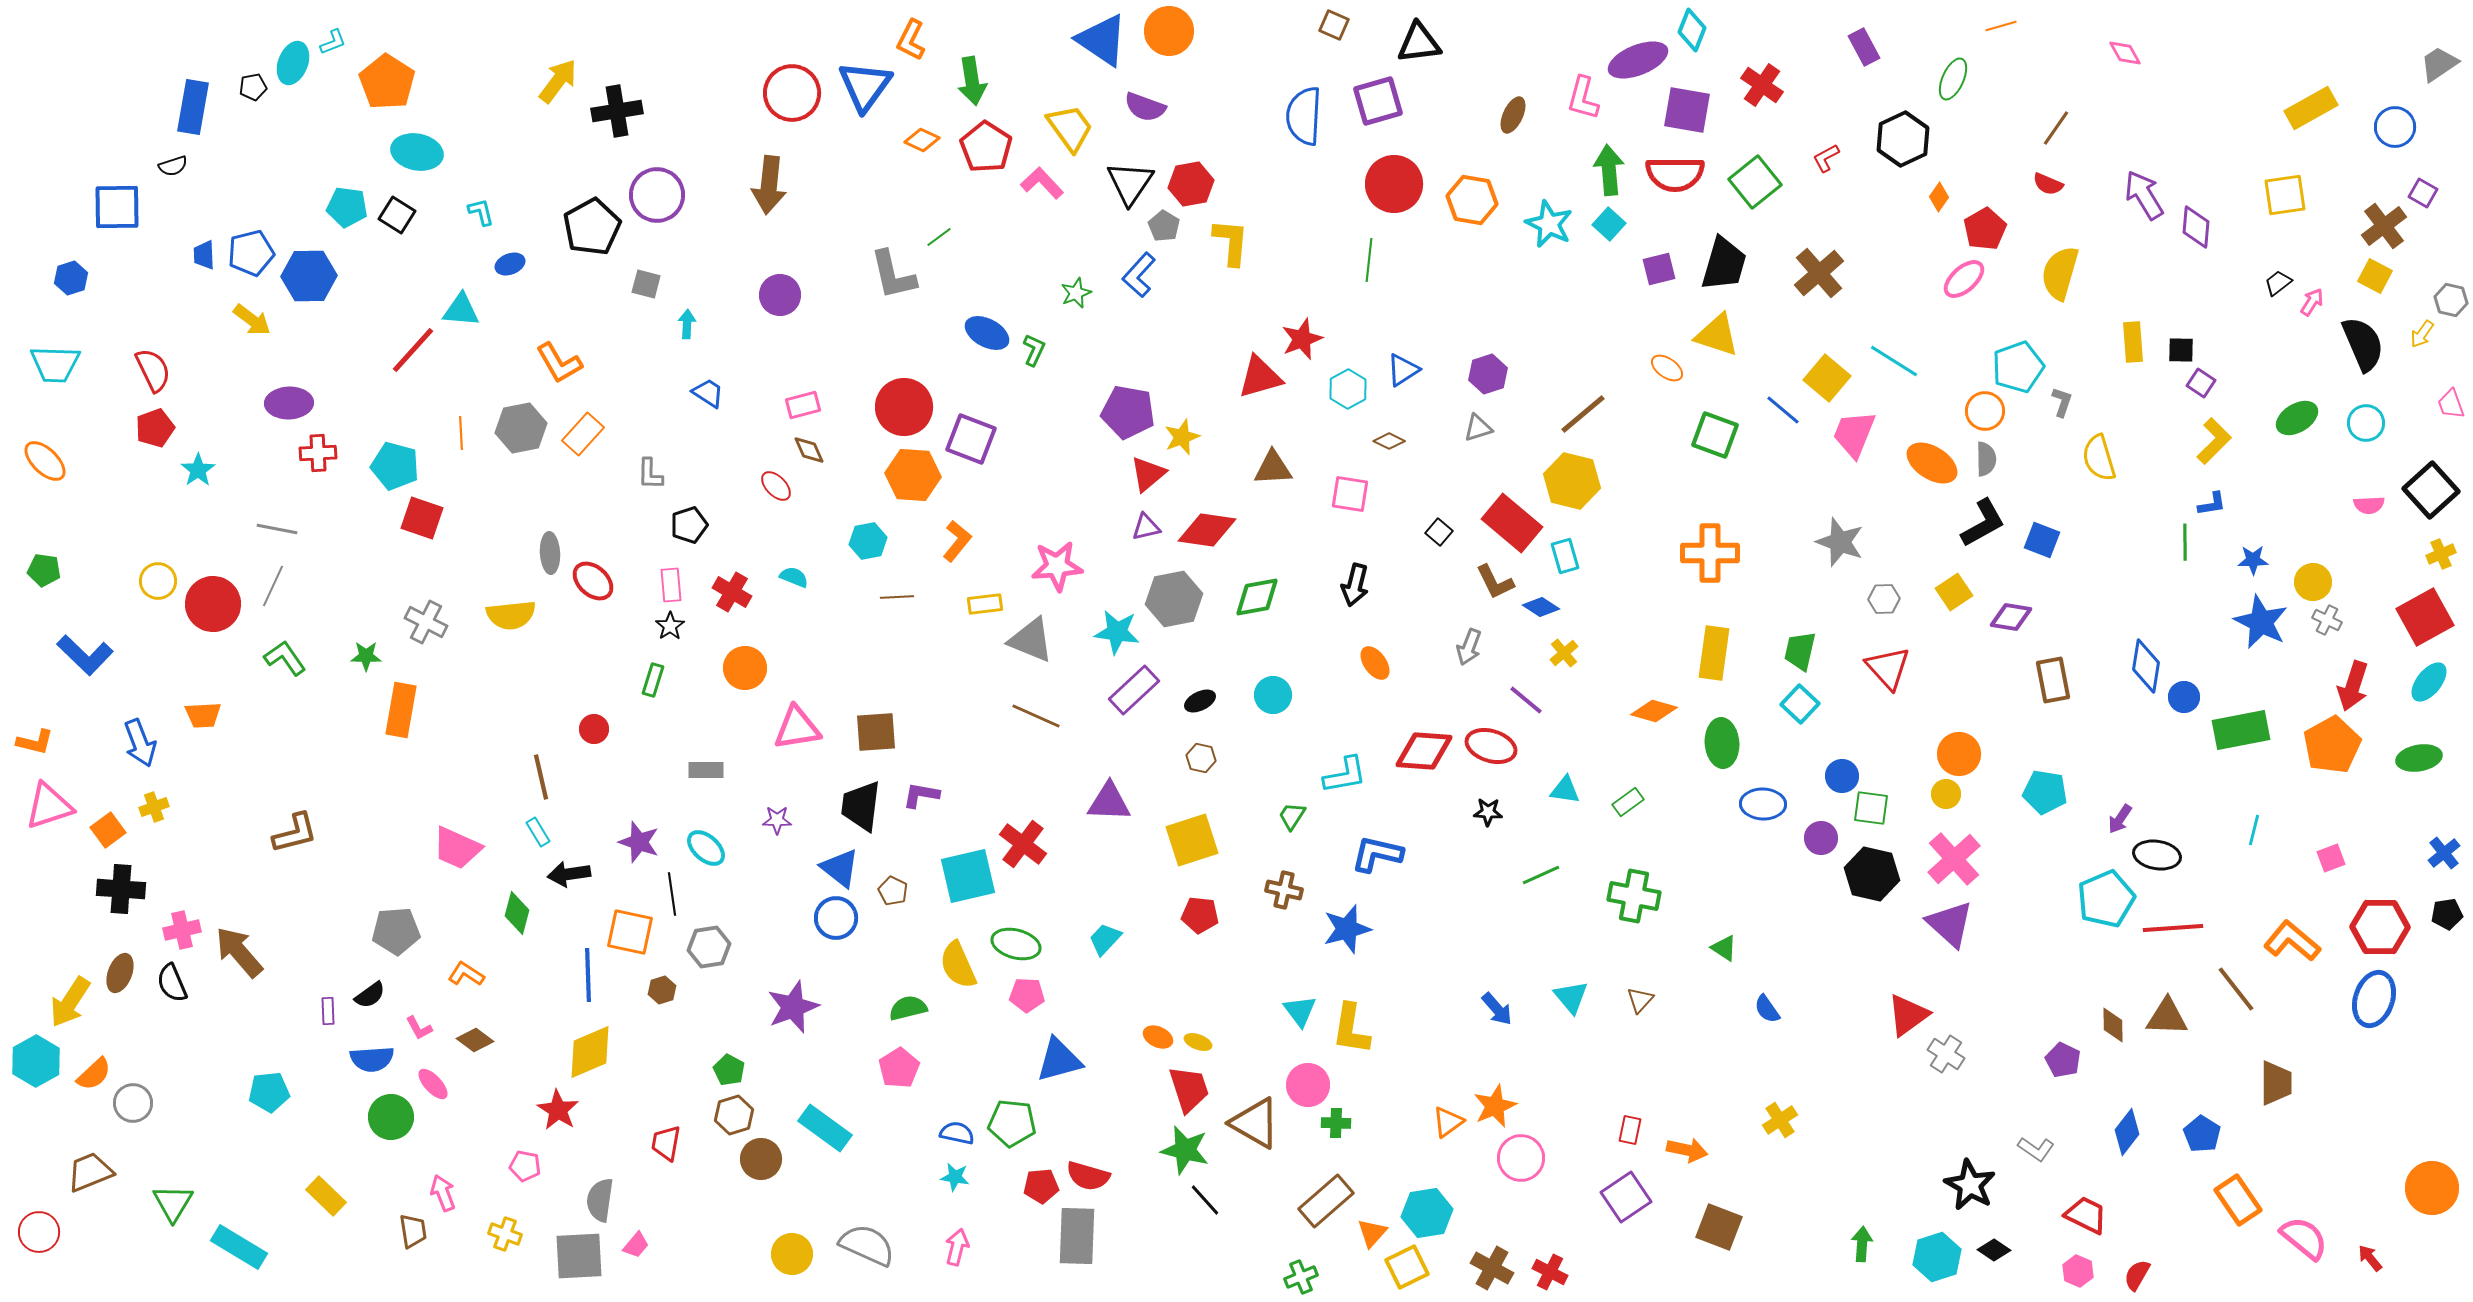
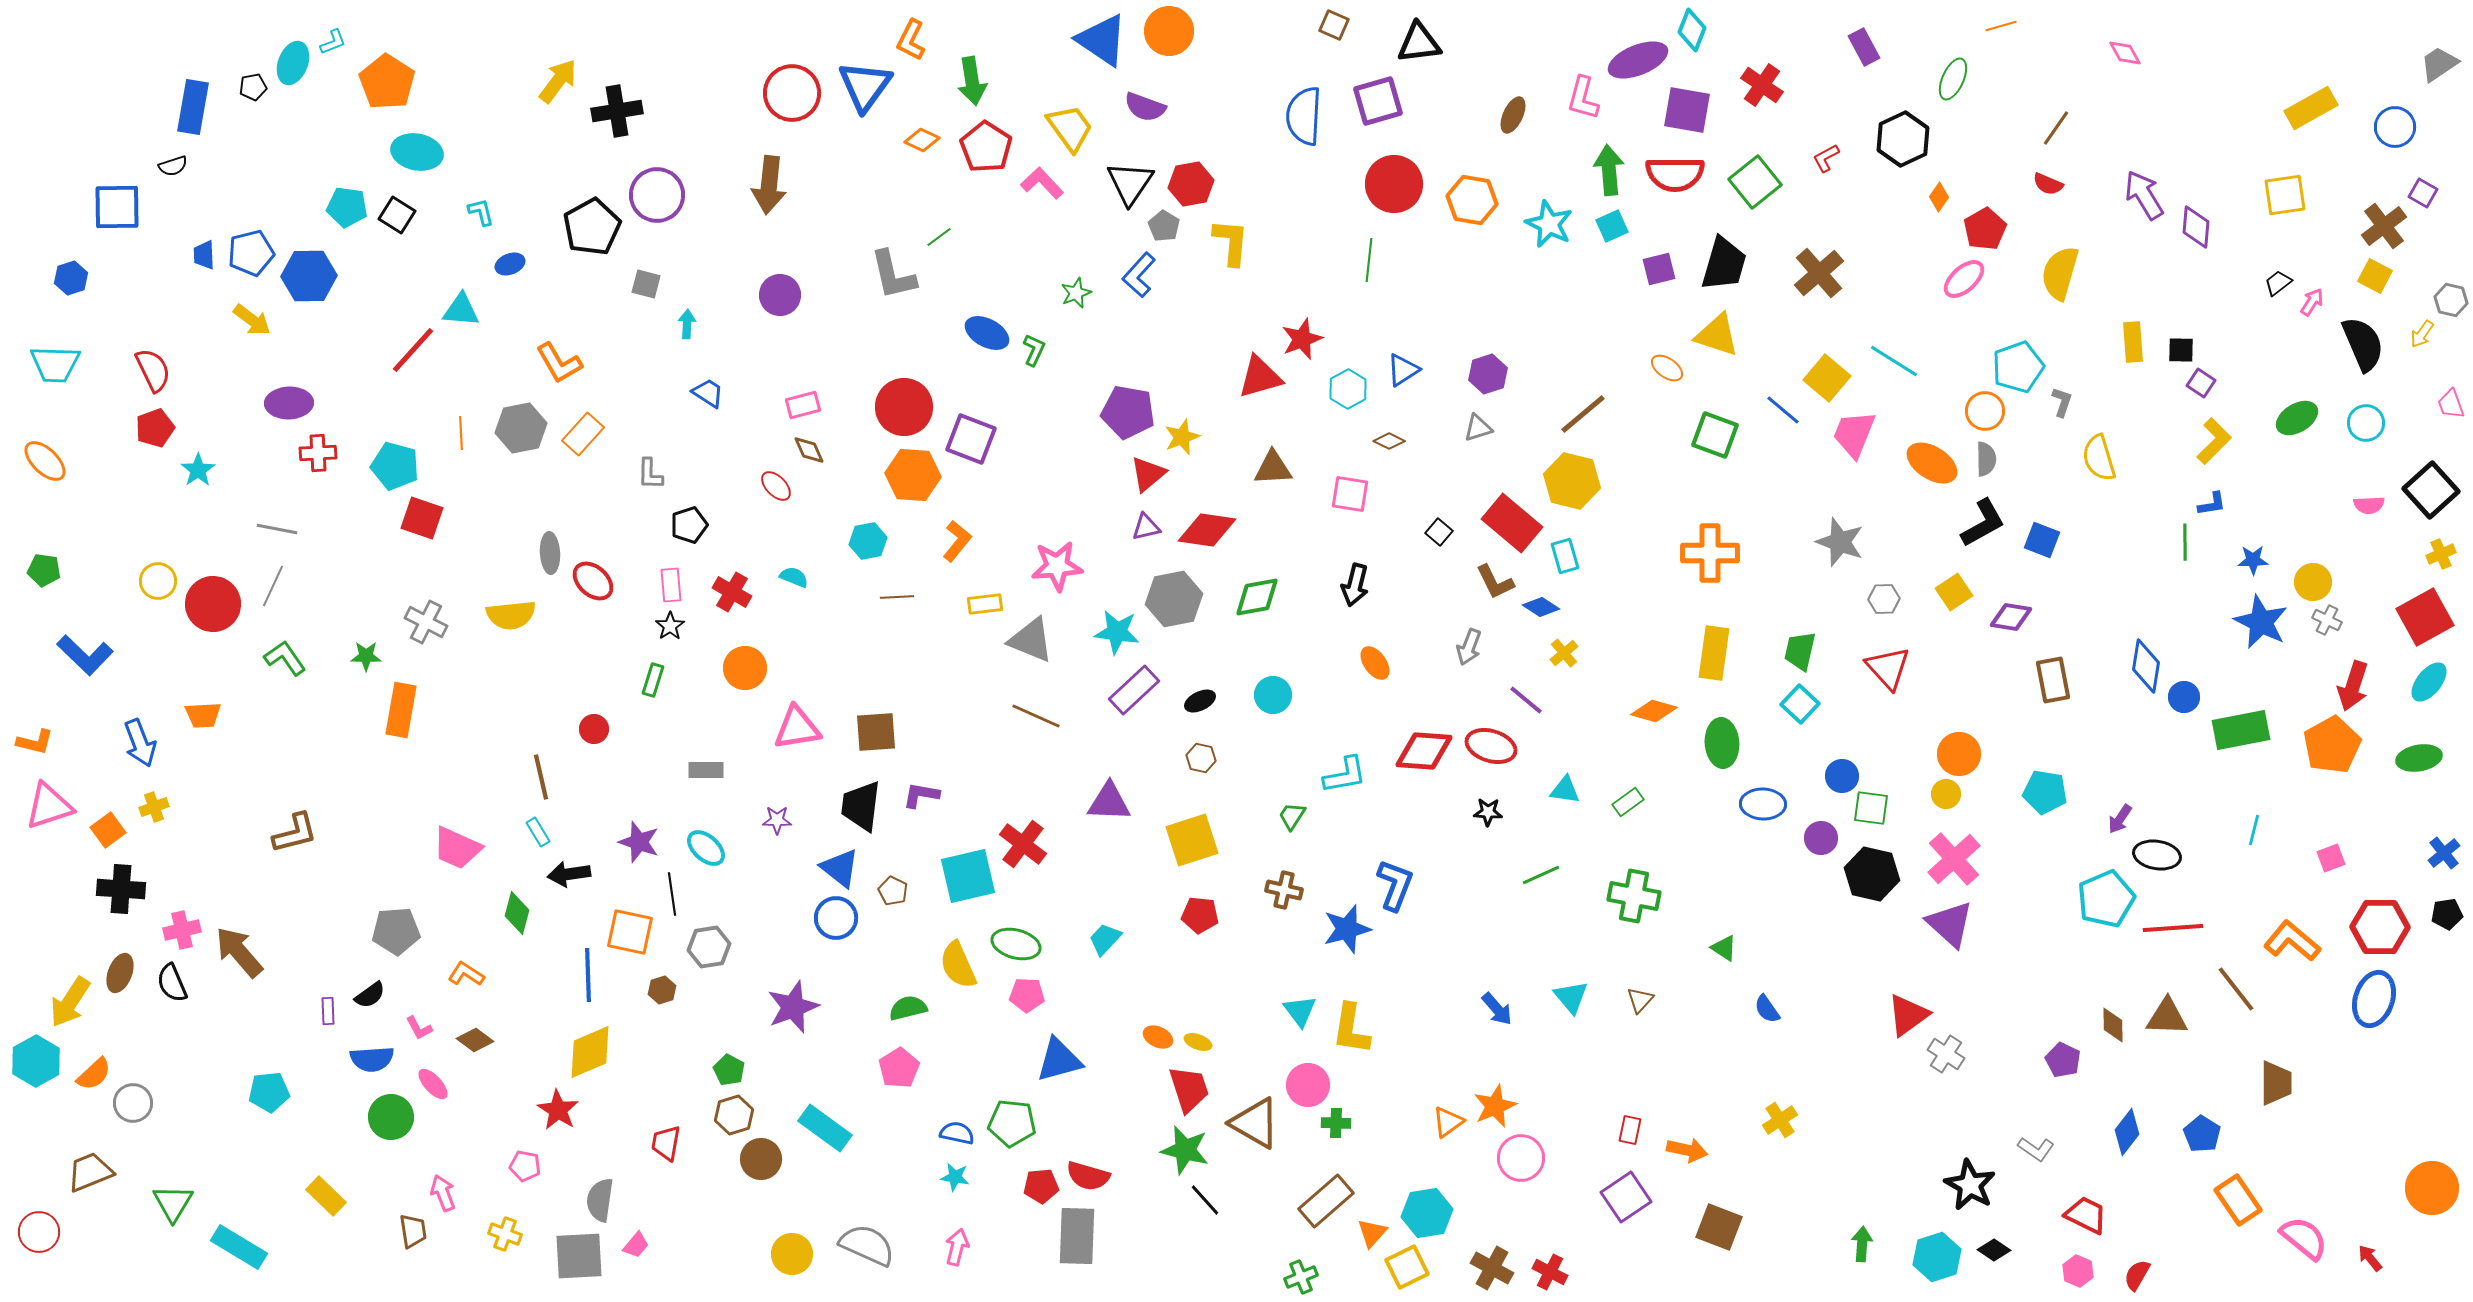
cyan square at (1609, 224): moved 3 px right, 2 px down; rotated 24 degrees clockwise
blue L-shape at (1377, 854): moved 18 px right, 31 px down; rotated 98 degrees clockwise
